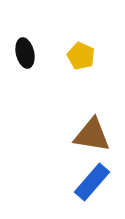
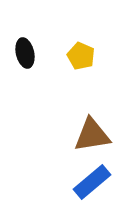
brown triangle: rotated 18 degrees counterclockwise
blue rectangle: rotated 9 degrees clockwise
